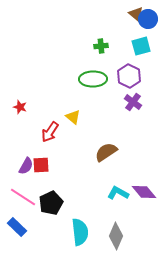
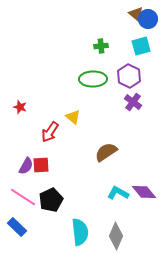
black pentagon: moved 3 px up
